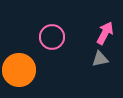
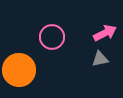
pink arrow: rotated 35 degrees clockwise
